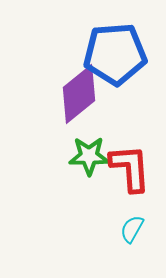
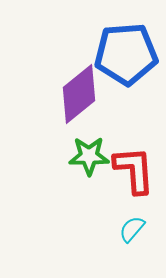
blue pentagon: moved 11 px right
red L-shape: moved 4 px right, 2 px down
cyan semicircle: rotated 12 degrees clockwise
